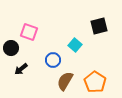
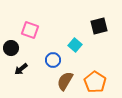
pink square: moved 1 px right, 2 px up
